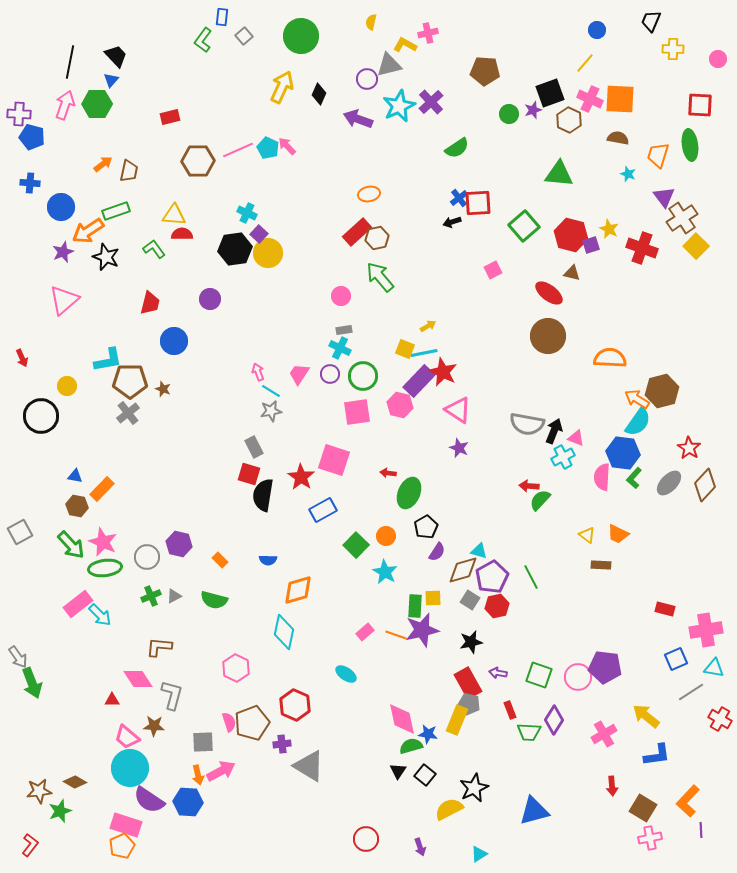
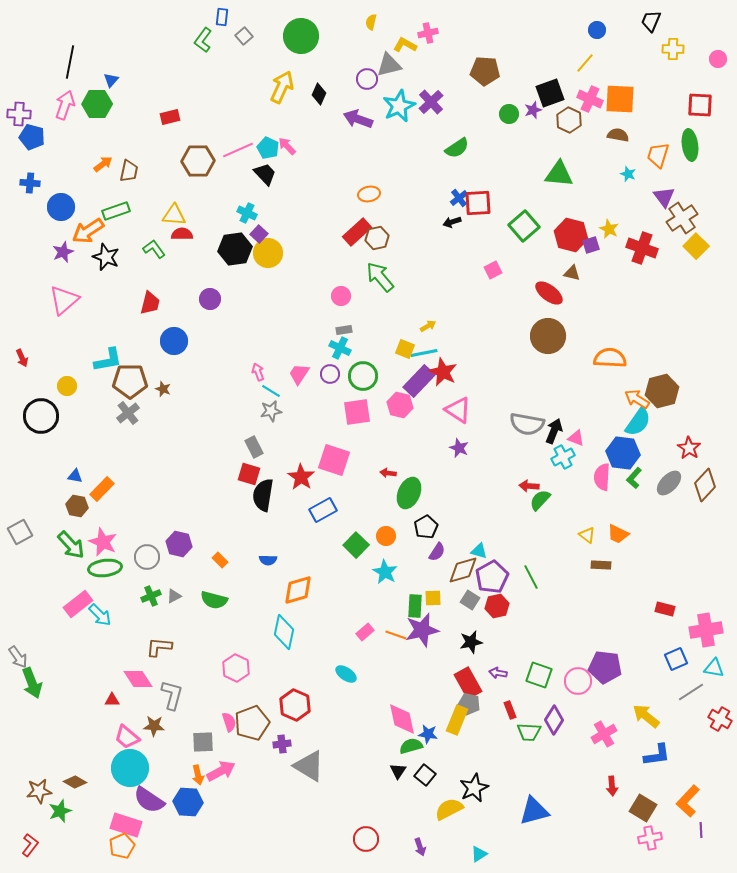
black trapezoid at (116, 56): moved 149 px right, 118 px down
brown semicircle at (618, 138): moved 3 px up
pink circle at (578, 677): moved 4 px down
